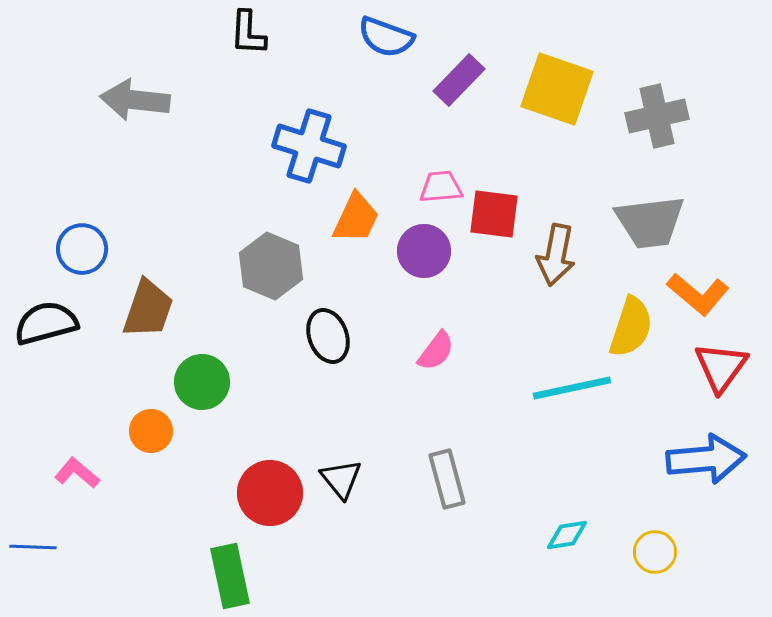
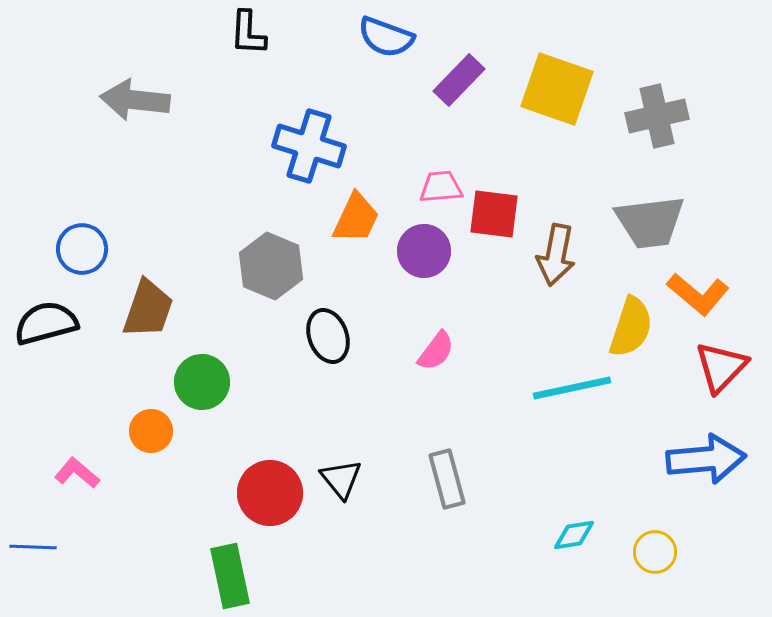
red triangle: rotated 8 degrees clockwise
cyan diamond: moved 7 px right
